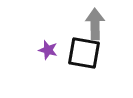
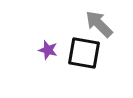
gray arrow: moved 4 px right; rotated 44 degrees counterclockwise
